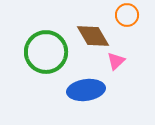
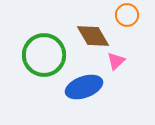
green circle: moved 2 px left, 3 px down
blue ellipse: moved 2 px left, 3 px up; rotated 12 degrees counterclockwise
